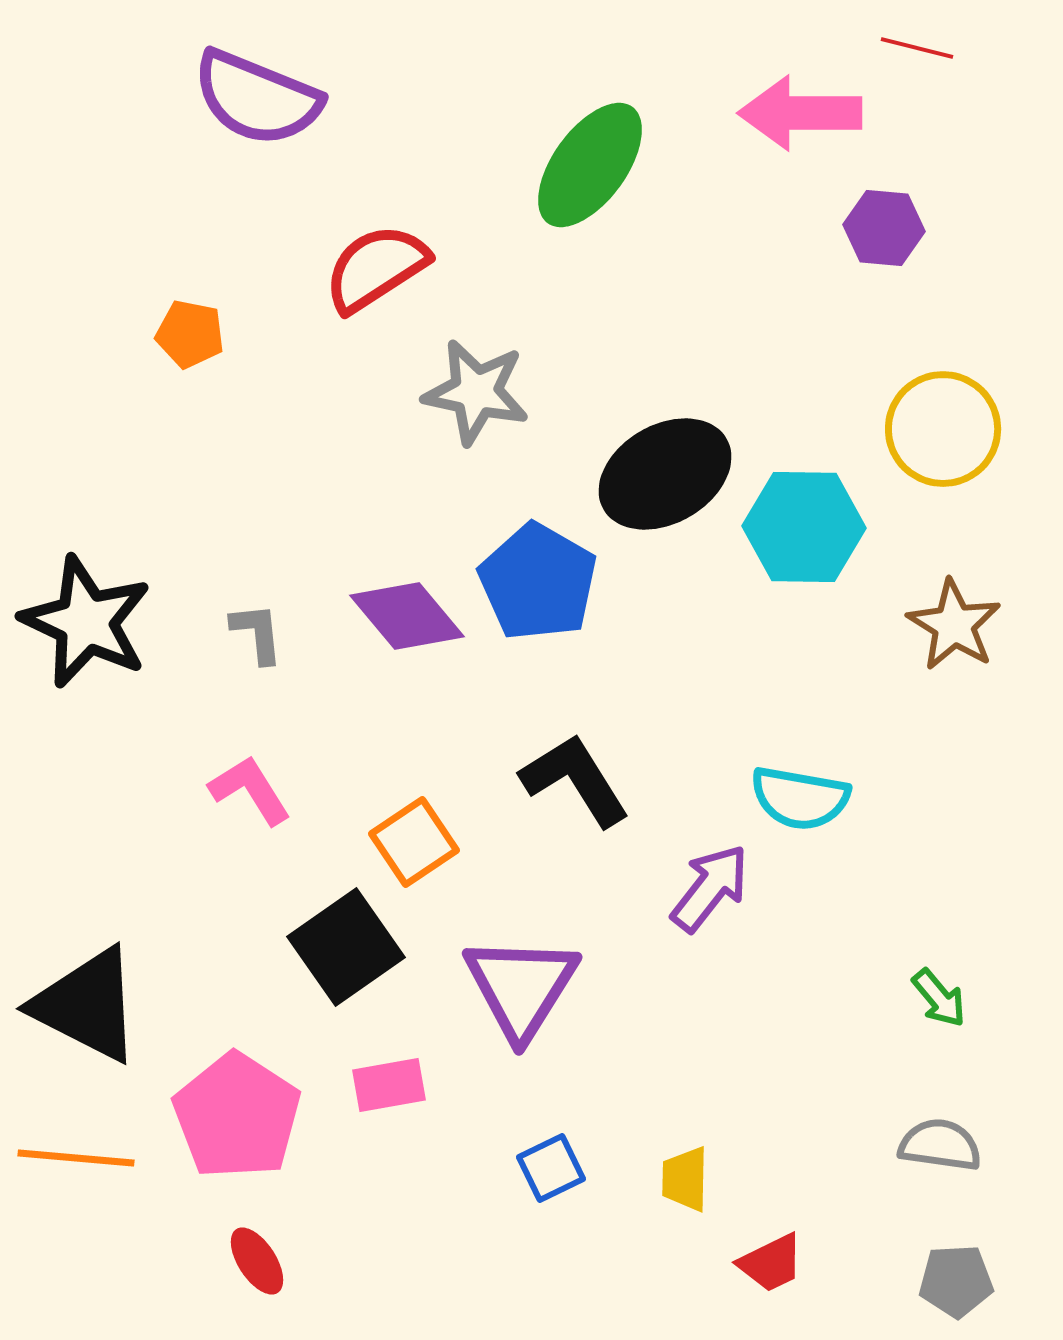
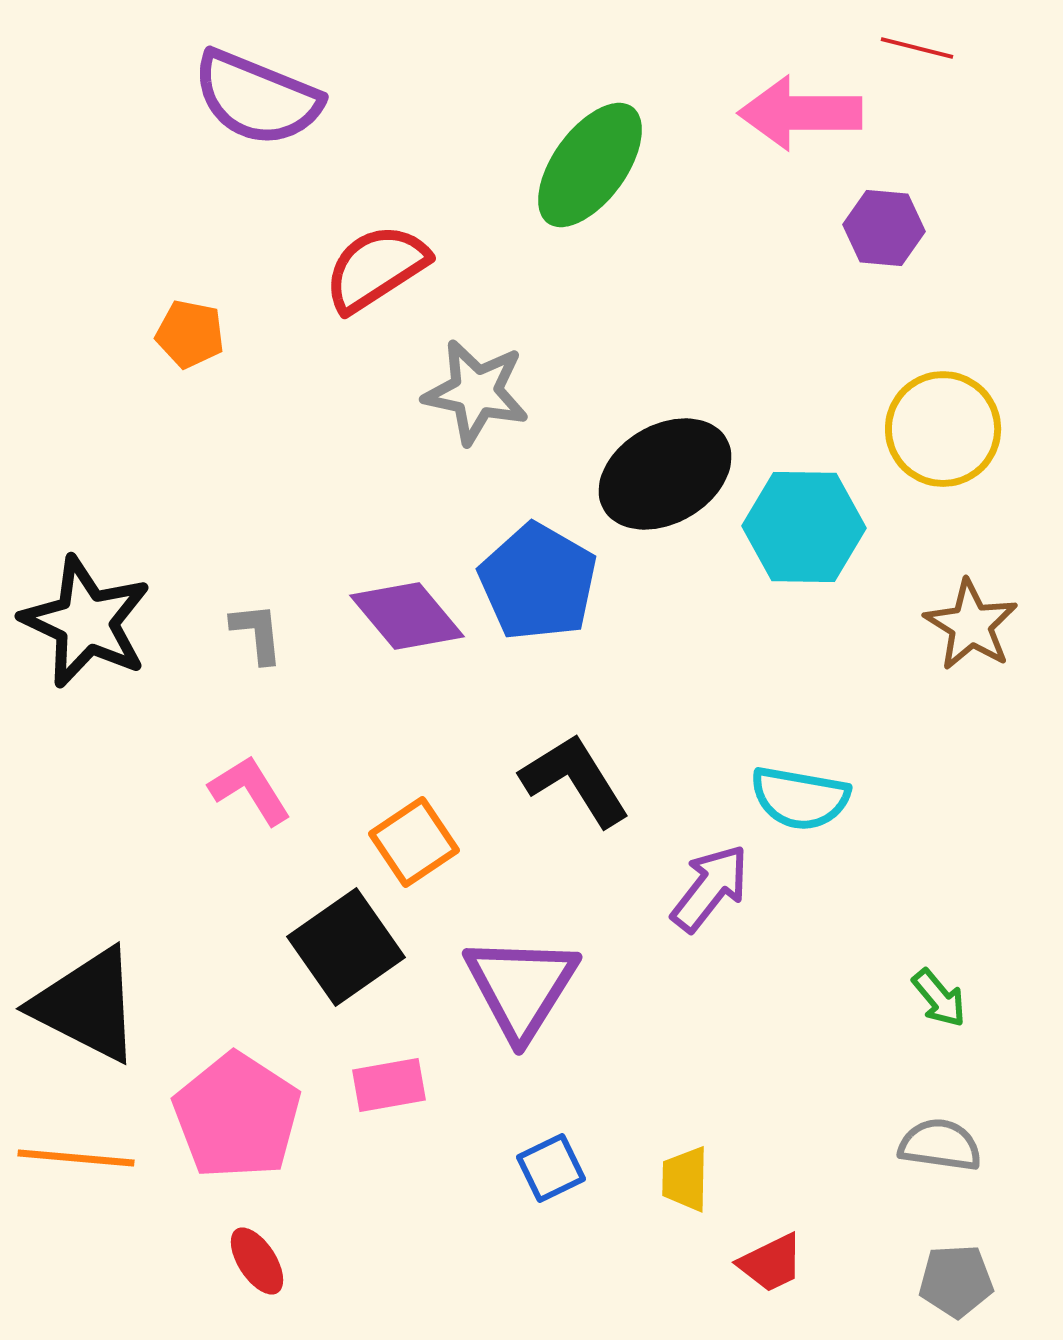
brown star: moved 17 px right
